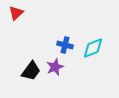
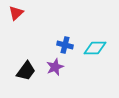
cyan diamond: moved 2 px right; rotated 20 degrees clockwise
black trapezoid: moved 5 px left
